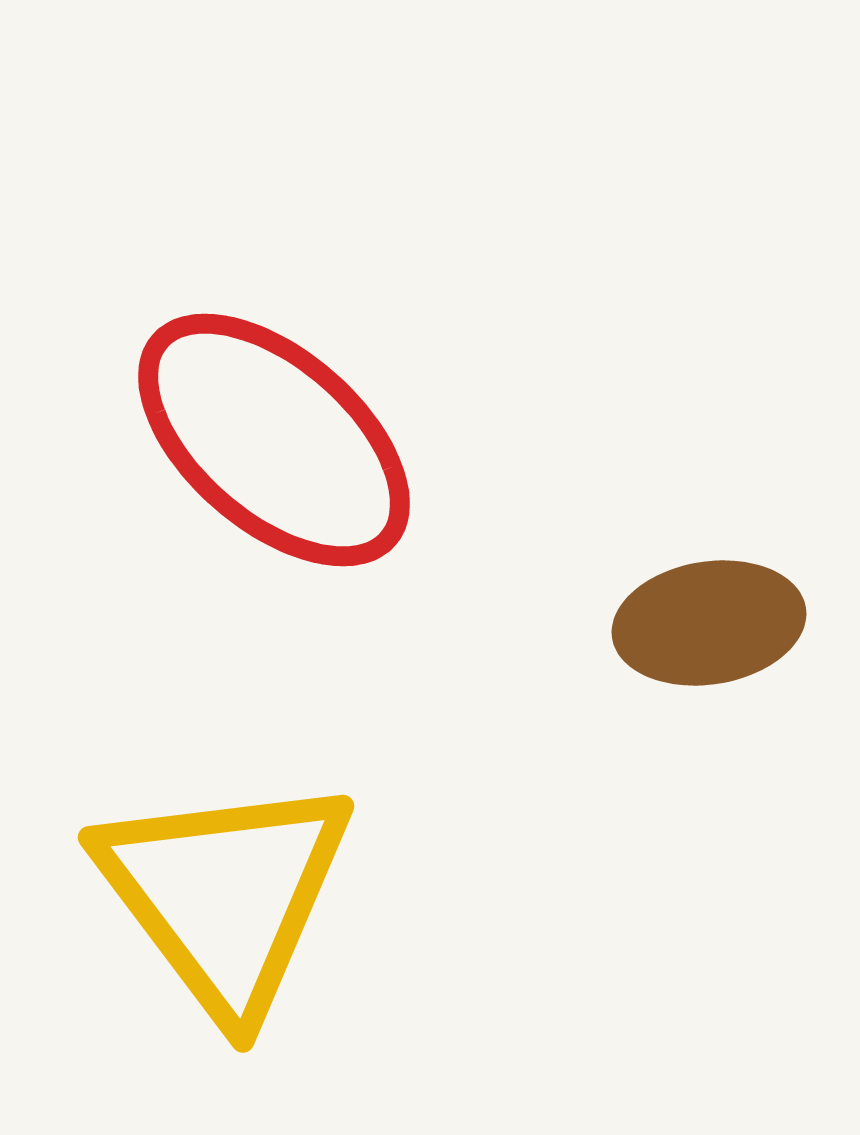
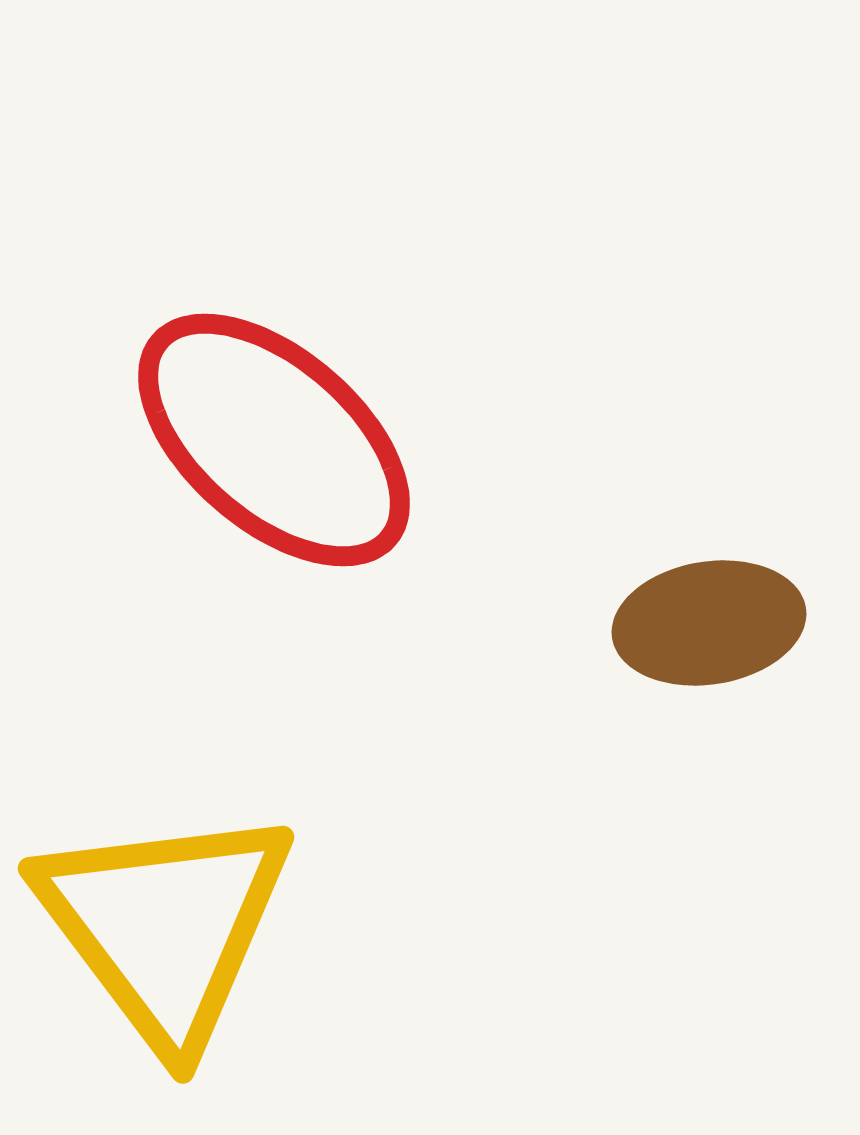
yellow triangle: moved 60 px left, 31 px down
